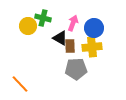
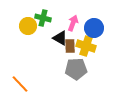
yellow cross: moved 6 px left, 1 px up; rotated 24 degrees clockwise
